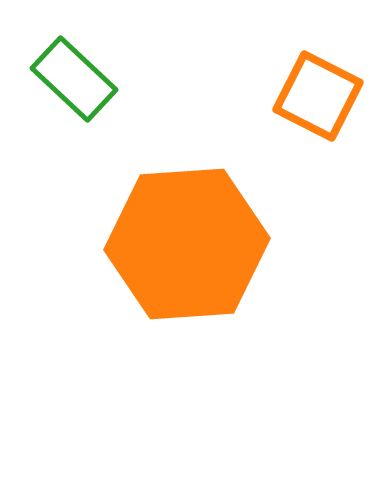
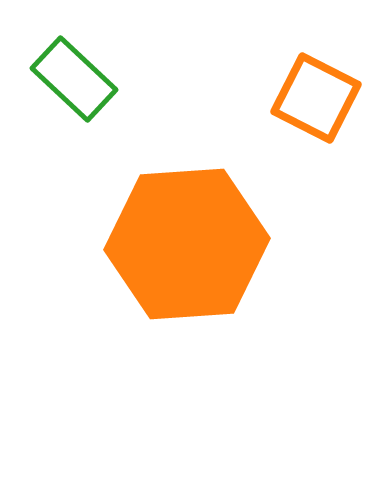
orange square: moved 2 px left, 2 px down
